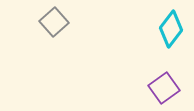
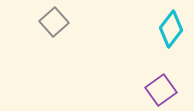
purple square: moved 3 px left, 2 px down
